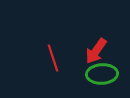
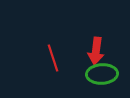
red arrow: rotated 28 degrees counterclockwise
